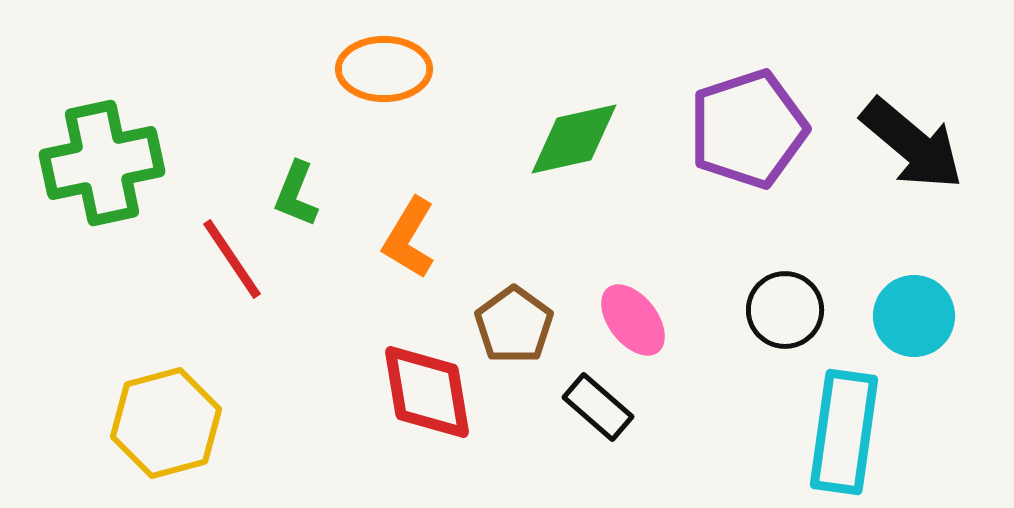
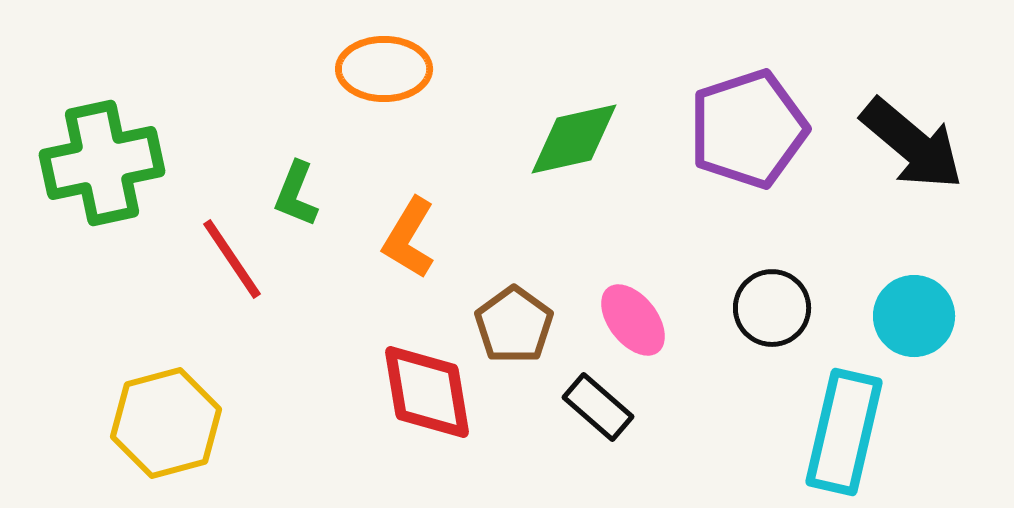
black circle: moved 13 px left, 2 px up
cyan rectangle: rotated 5 degrees clockwise
